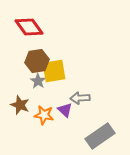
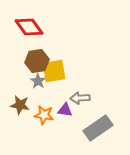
brown star: rotated 12 degrees counterclockwise
purple triangle: rotated 35 degrees counterclockwise
gray rectangle: moved 2 px left, 8 px up
